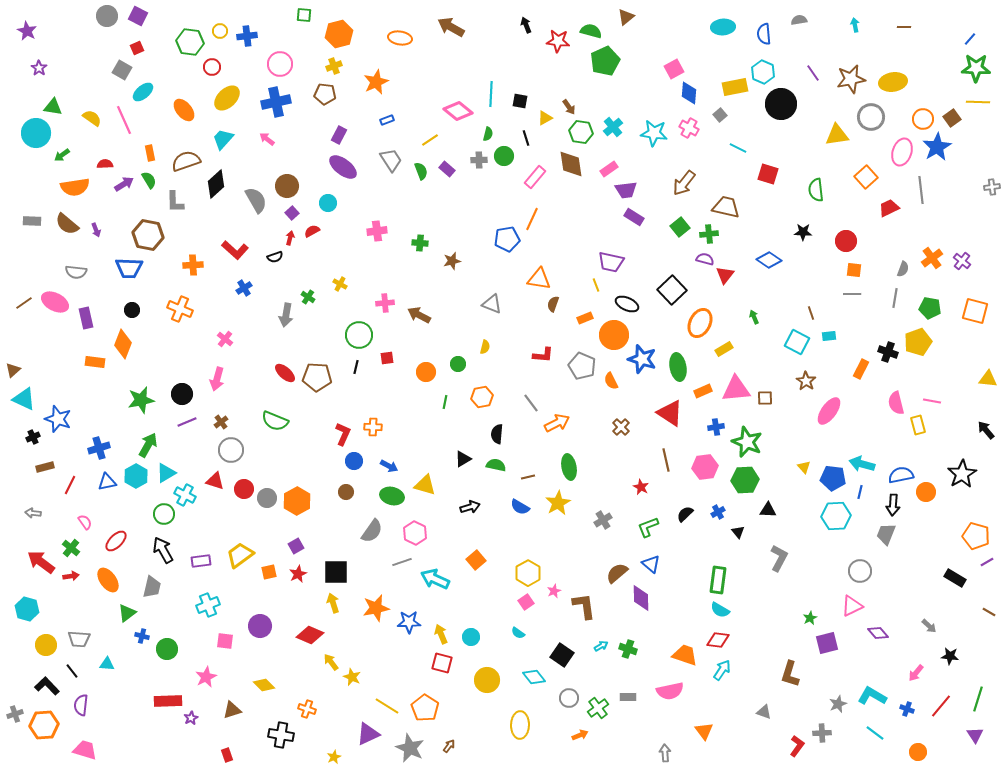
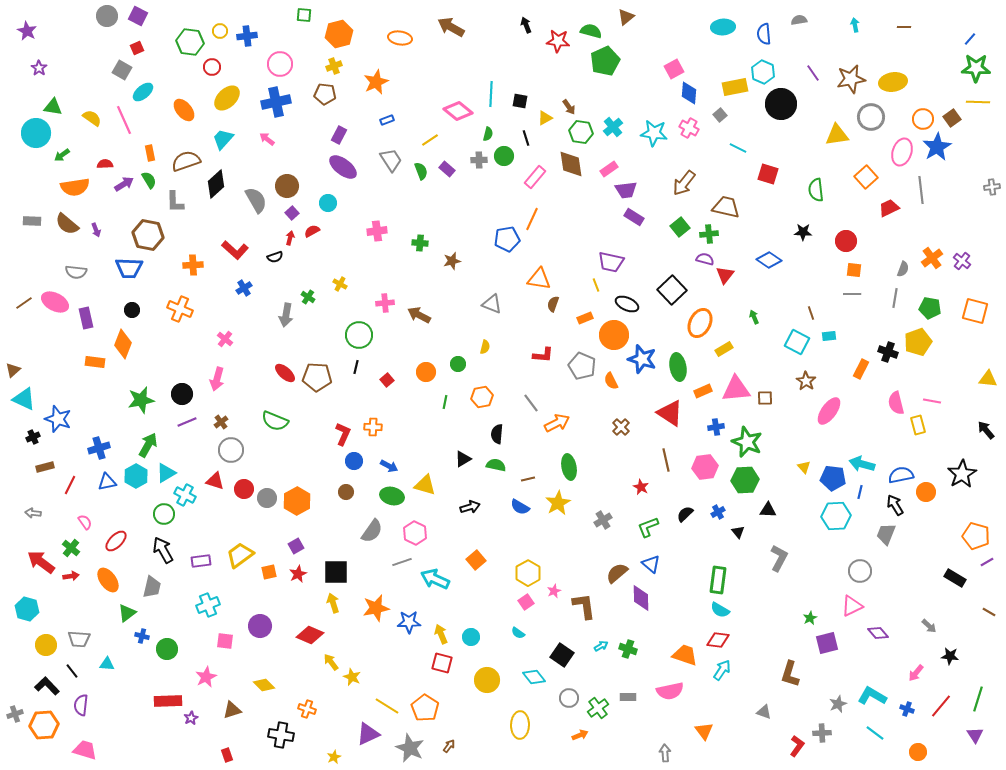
red square at (387, 358): moved 22 px down; rotated 32 degrees counterclockwise
brown line at (528, 477): moved 2 px down
black arrow at (893, 505): moved 2 px right; rotated 145 degrees clockwise
